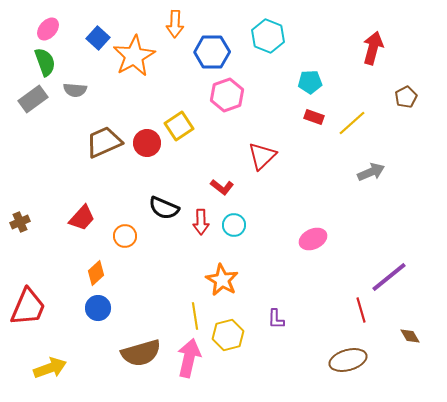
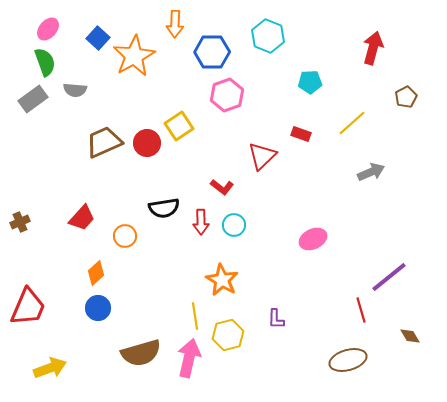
red rectangle at (314, 117): moved 13 px left, 17 px down
black semicircle at (164, 208): rotated 32 degrees counterclockwise
